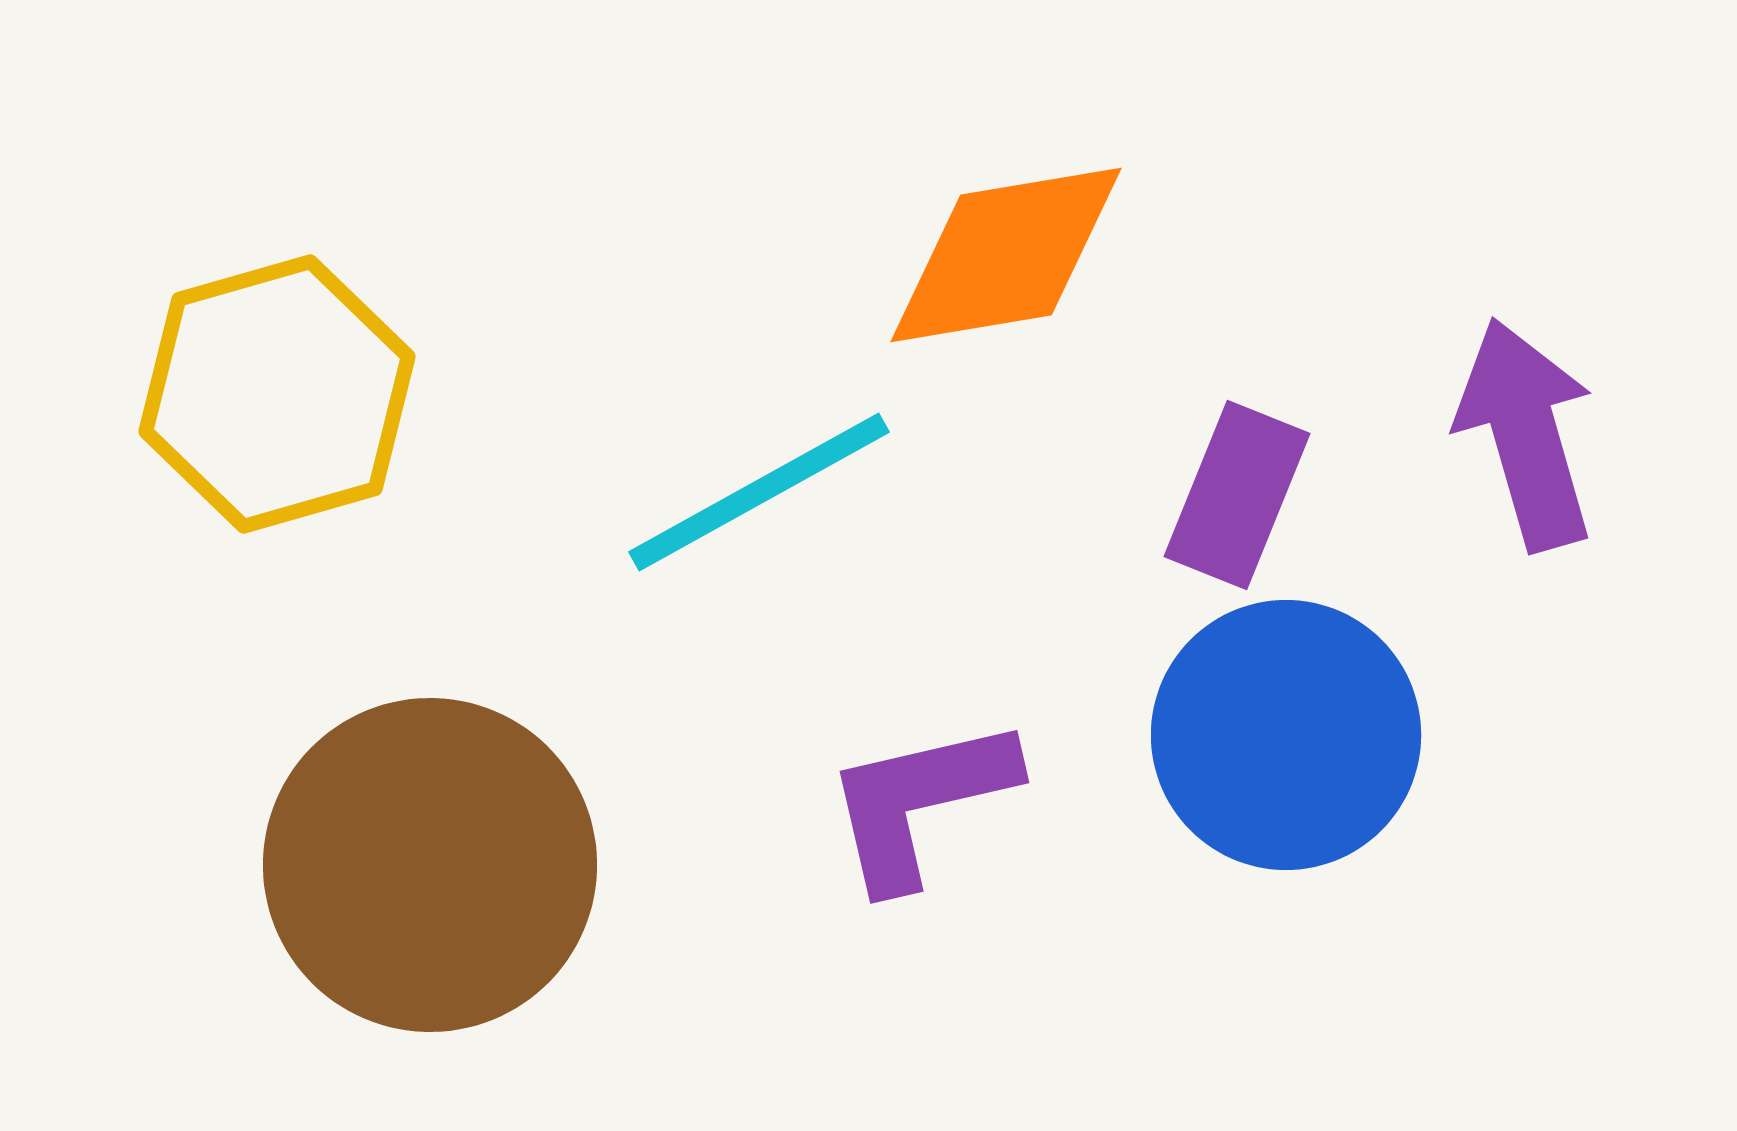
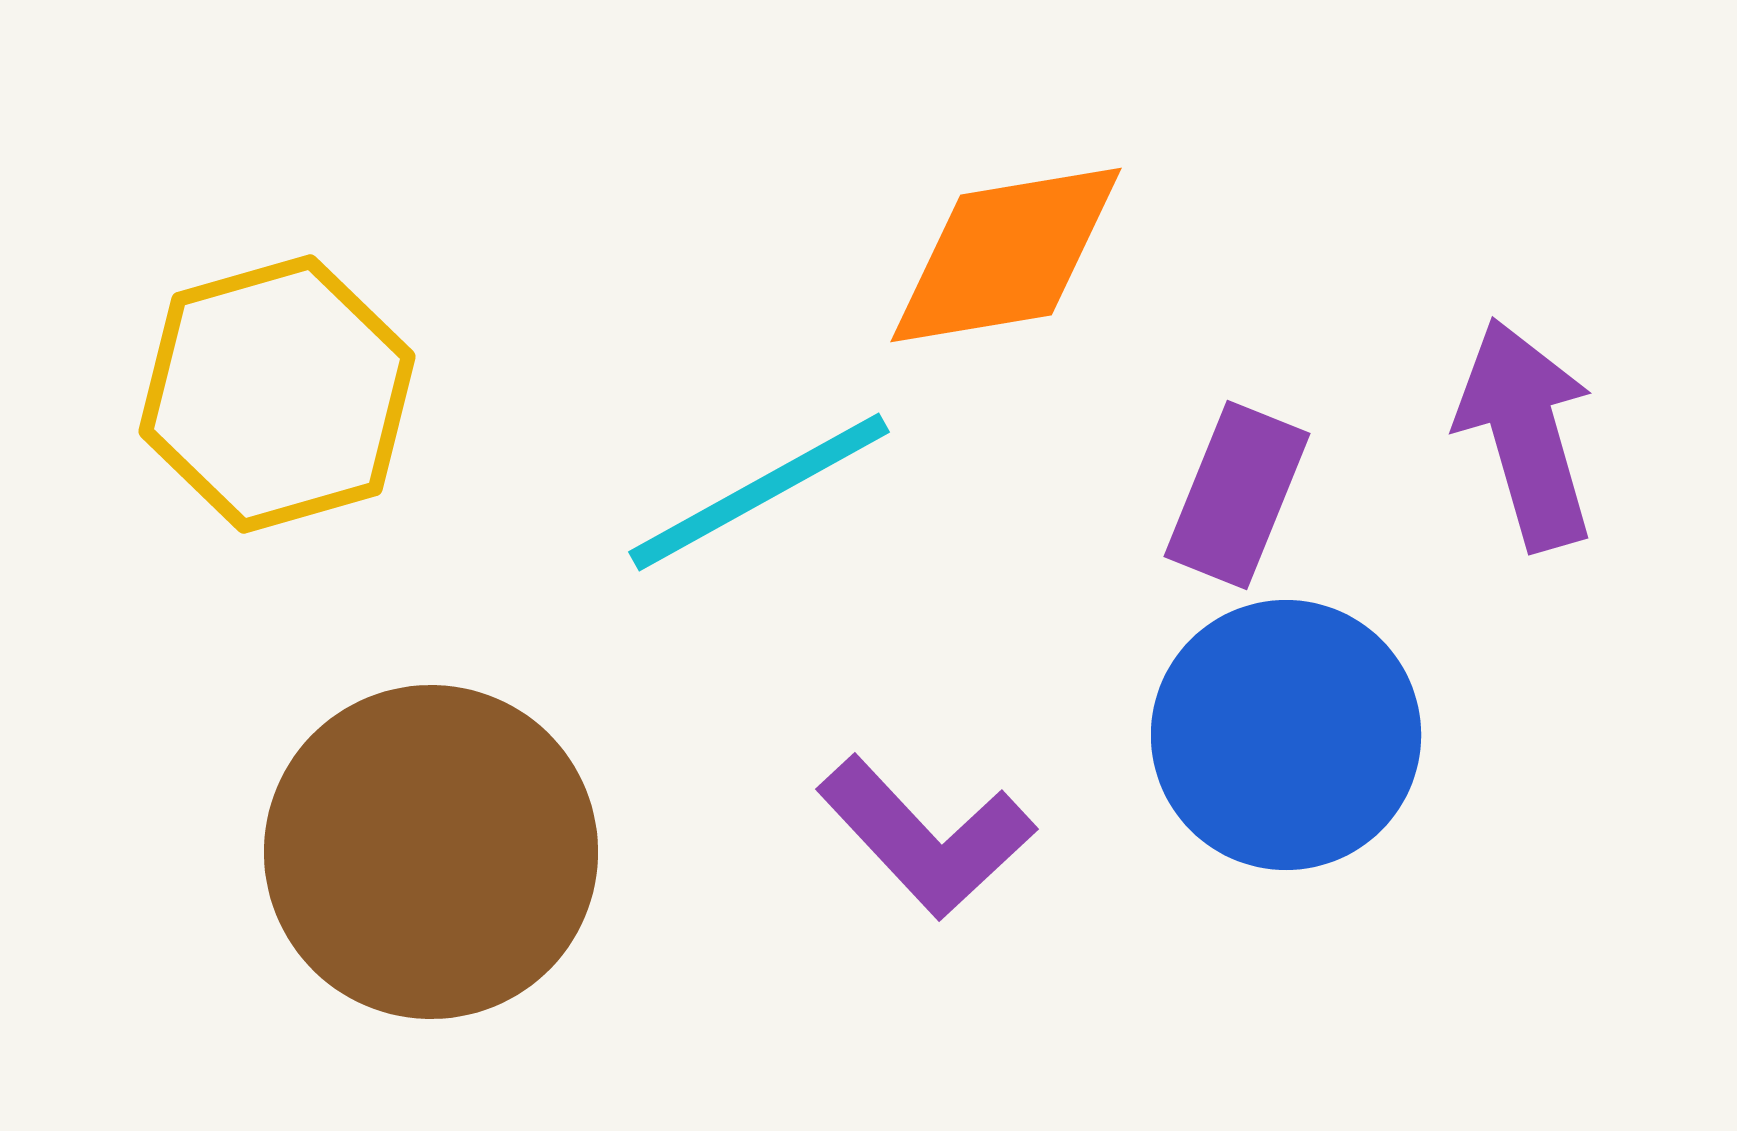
purple L-shape: moved 6 px right, 35 px down; rotated 120 degrees counterclockwise
brown circle: moved 1 px right, 13 px up
